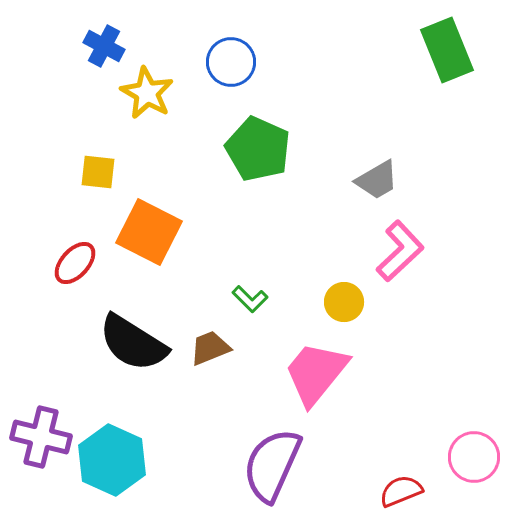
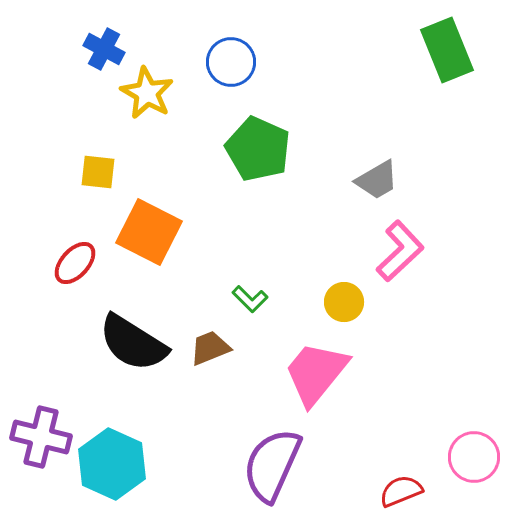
blue cross: moved 3 px down
cyan hexagon: moved 4 px down
